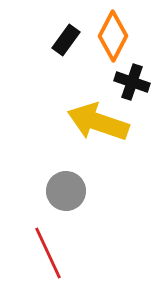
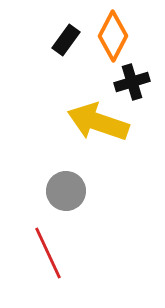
black cross: rotated 36 degrees counterclockwise
